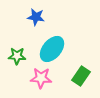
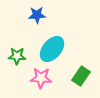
blue star: moved 1 px right, 2 px up; rotated 12 degrees counterclockwise
